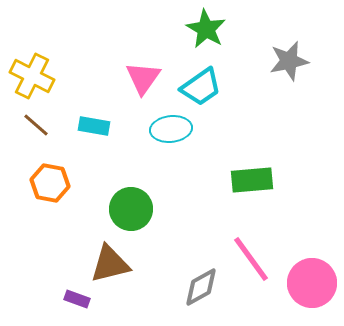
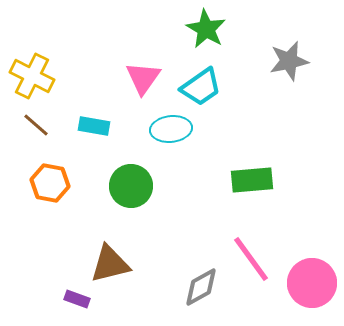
green circle: moved 23 px up
